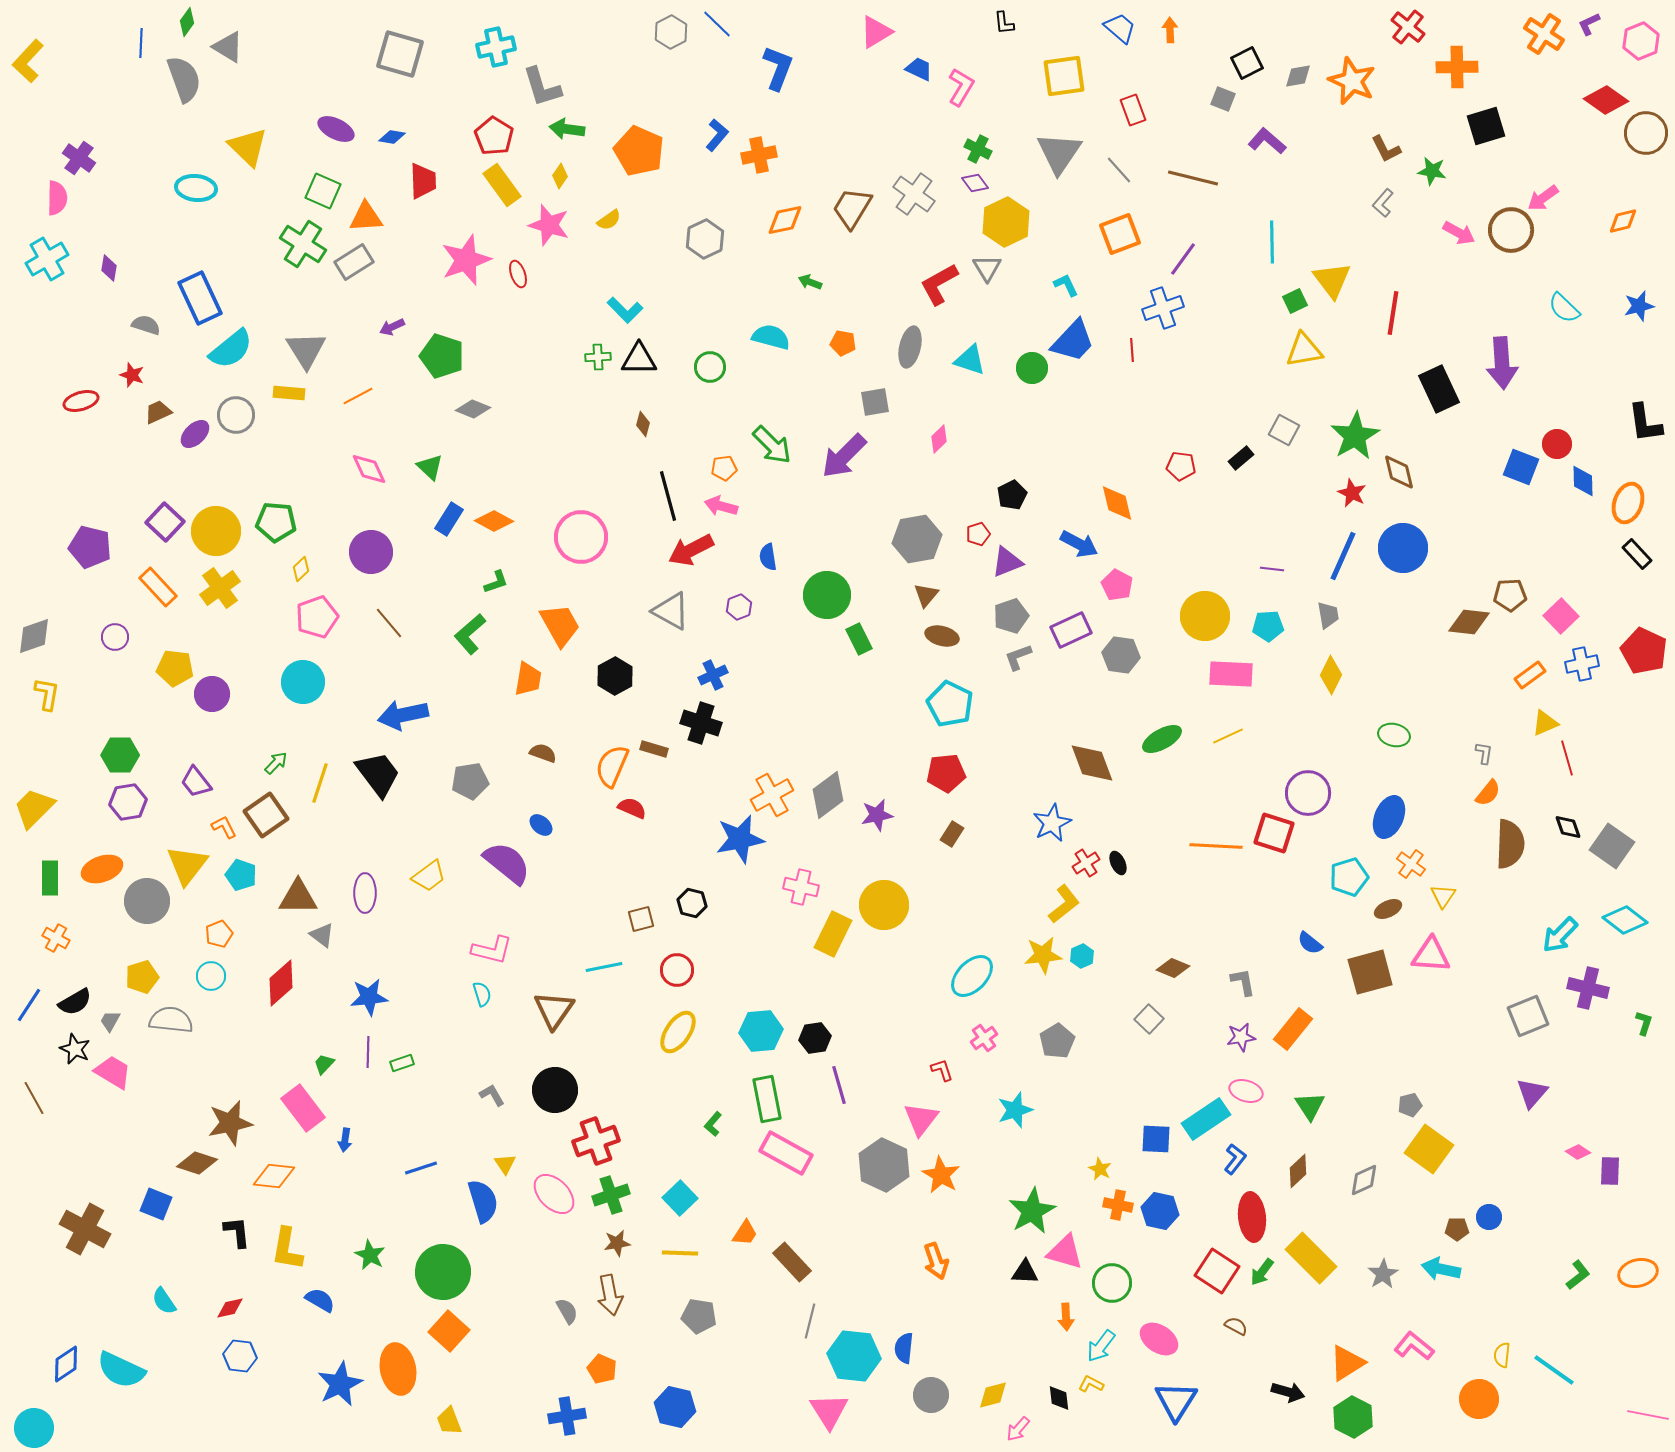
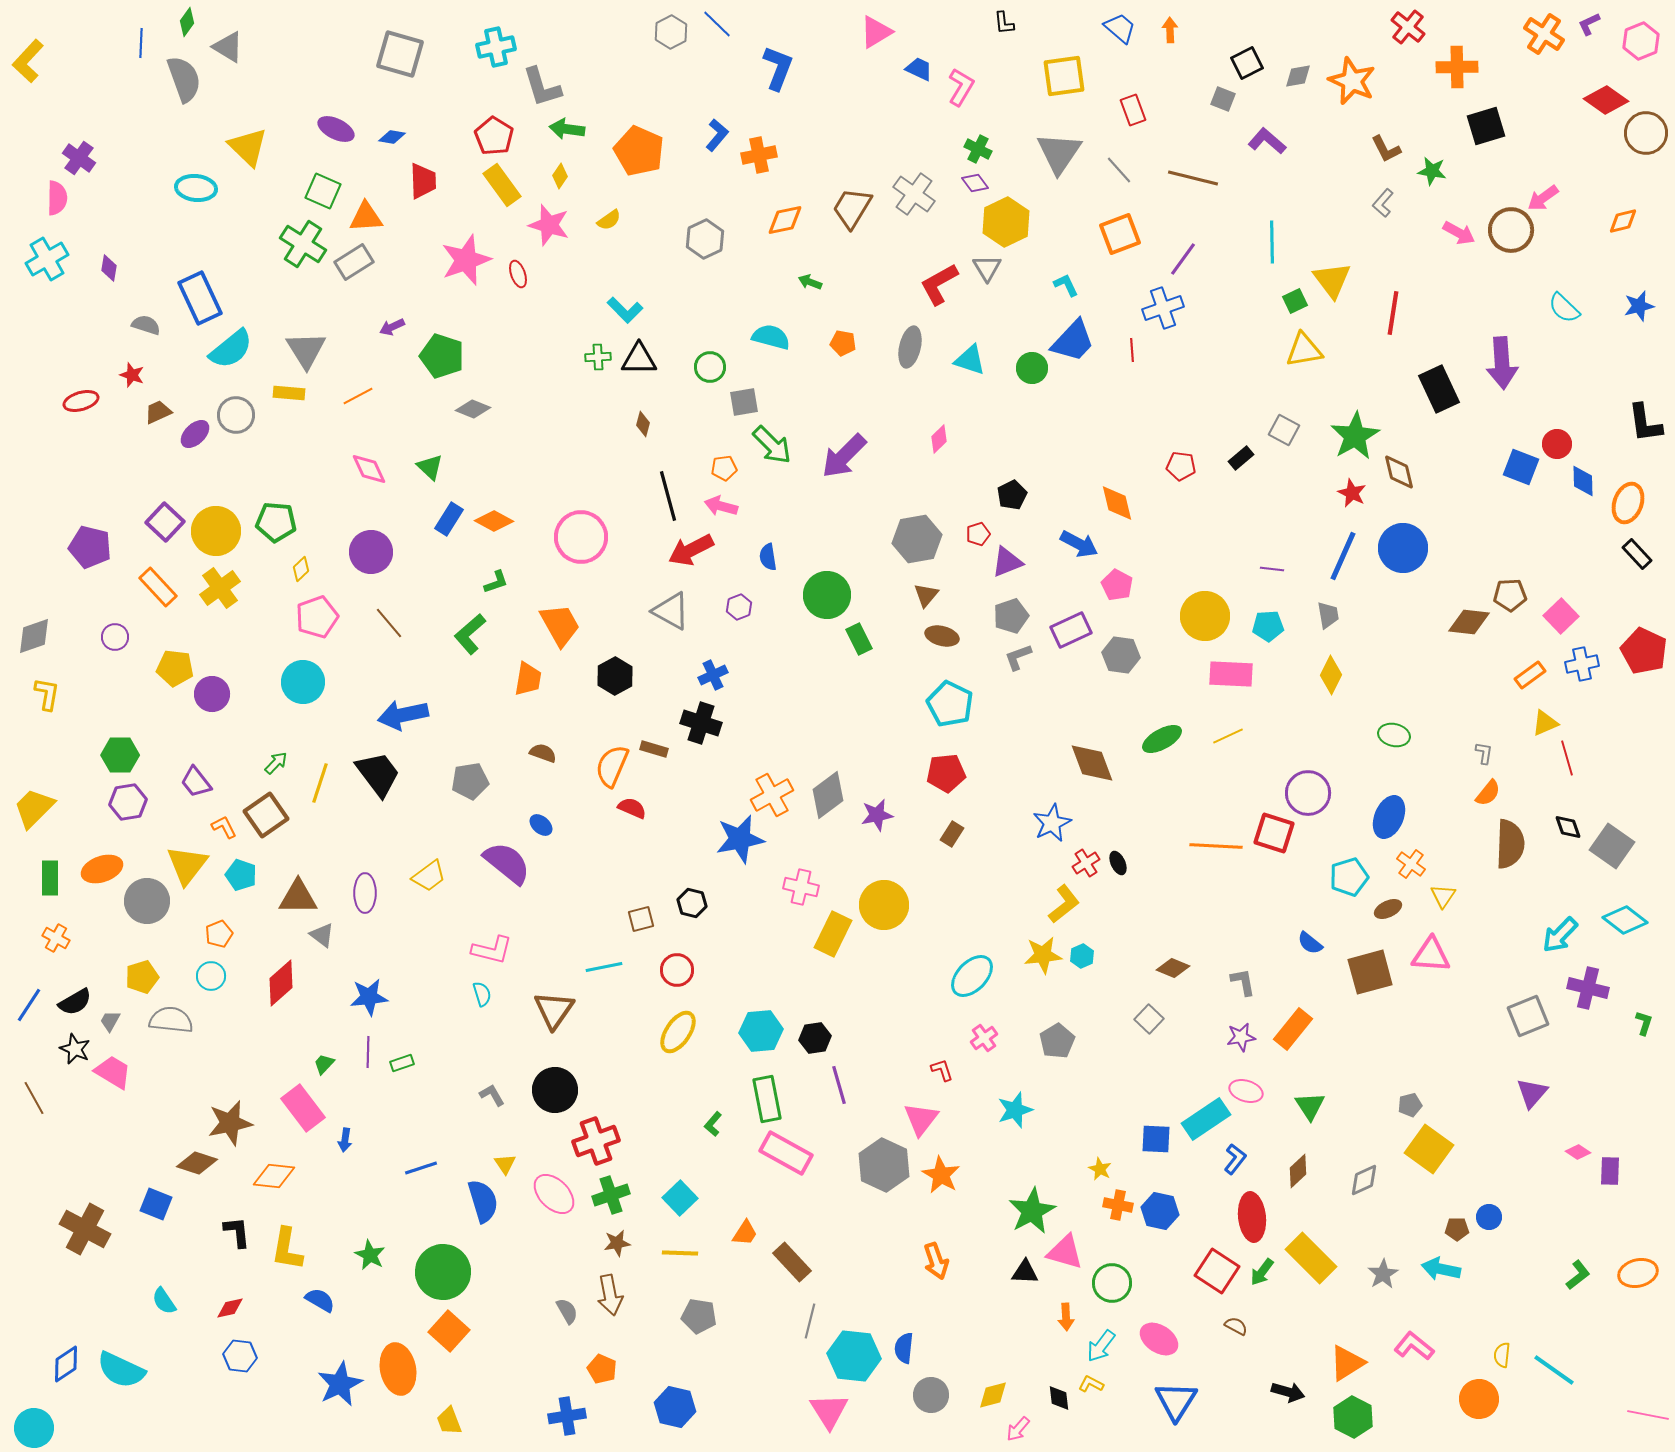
gray square at (875, 402): moved 131 px left
